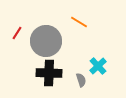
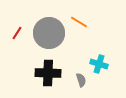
gray circle: moved 3 px right, 8 px up
cyan cross: moved 1 px right, 2 px up; rotated 30 degrees counterclockwise
black cross: moved 1 px left
